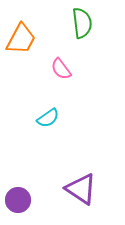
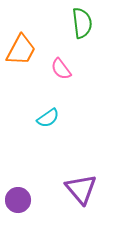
orange trapezoid: moved 11 px down
purple triangle: rotated 16 degrees clockwise
